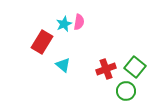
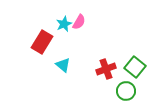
pink semicircle: rotated 21 degrees clockwise
